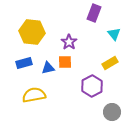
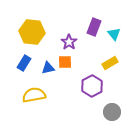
purple rectangle: moved 14 px down
blue rectangle: rotated 42 degrees counterclockwise
